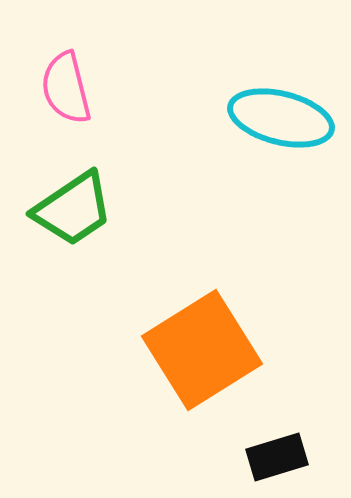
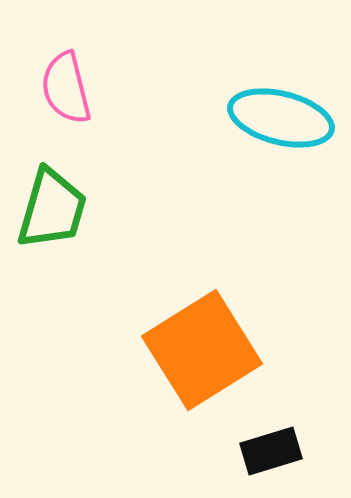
green trapezoid: moved 21 px left; rotated 40 degrees counterclockwise
black rectangle: moved 6 px left, 6 px up
